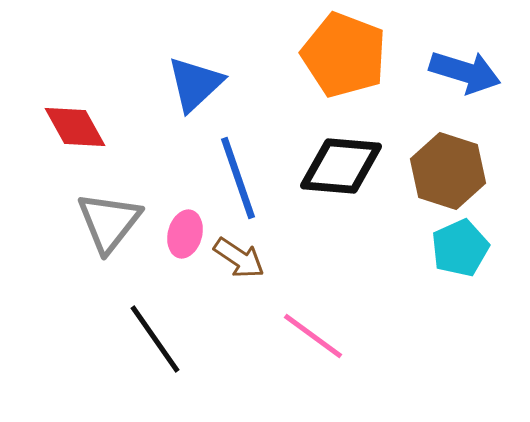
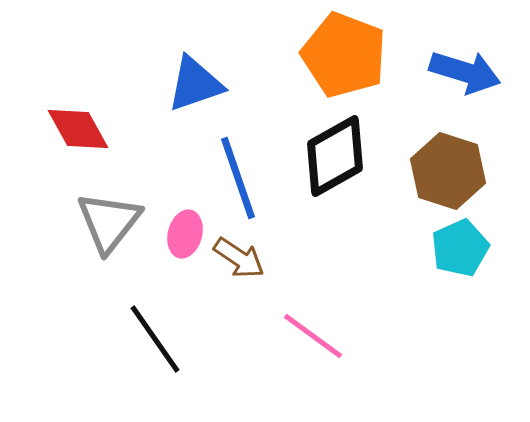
blue triangle: rotated 24 degrees clockwise
red diamond: moved 3 px right, 2 px down
black diamond: moved 6 px left, 10 px up; rotated 34 degrees counterclockwise
